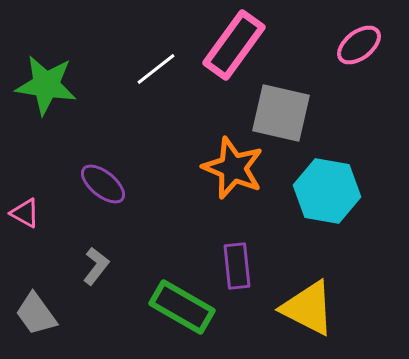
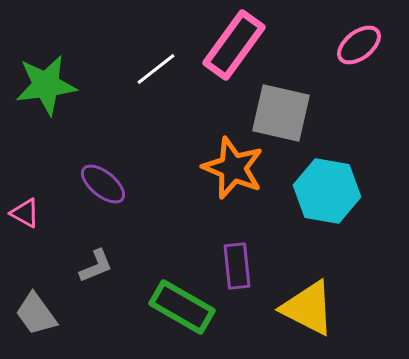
green star: rotated 16 degrees counterclockwise
gray L-shape: rotated 30 degrees clockwise
